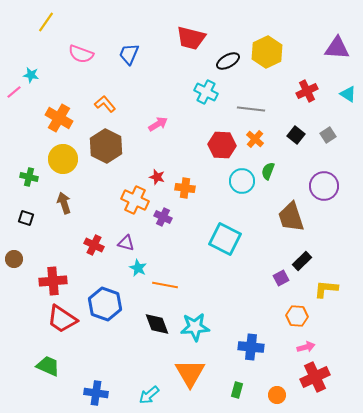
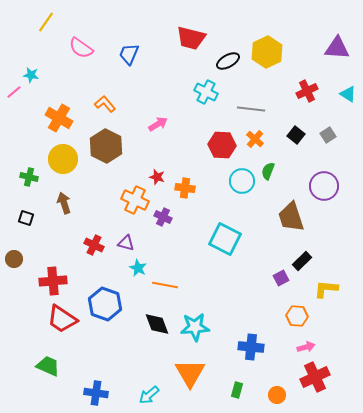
pink semicircle at (81, 54): moved 6 px up; rotated 15 degrees clockwise
